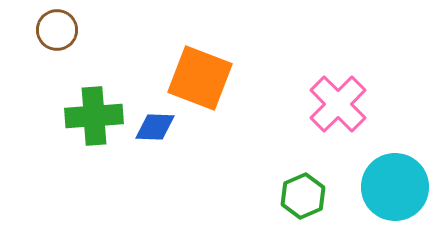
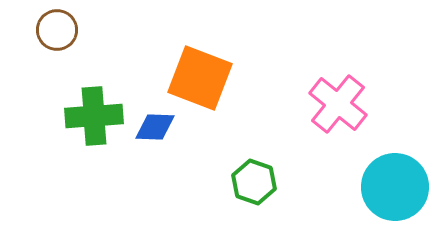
pink cross: rotated 6 degrees counterclockwise
green hexagon: moved 49 px left, 14 px up; rotated 18 degrees counterclockwise
